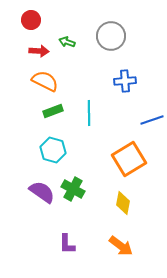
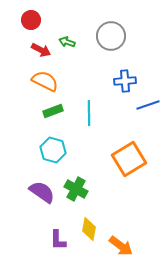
red arrow: moved 2 px right, 1 px up; rotated 24 degrees clockwise
blue line: moved 4 px left, 15 px up
green cross: moved 3 px right
yellow diamond: moved 34 px left, 26 px down
purple L-shape: moved 9 px left, 4 px up
